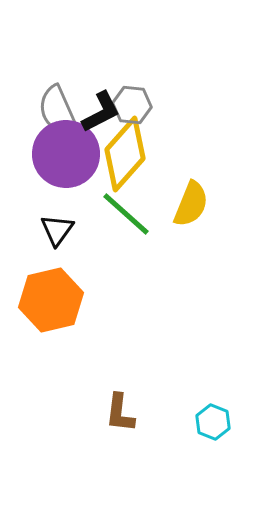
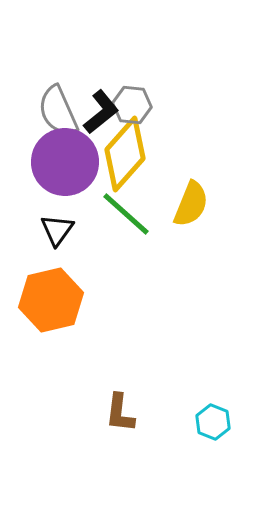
black L-shape: rotated 12 degrees counterclockwise
purple circle: moved 1 px left, 8 px down
